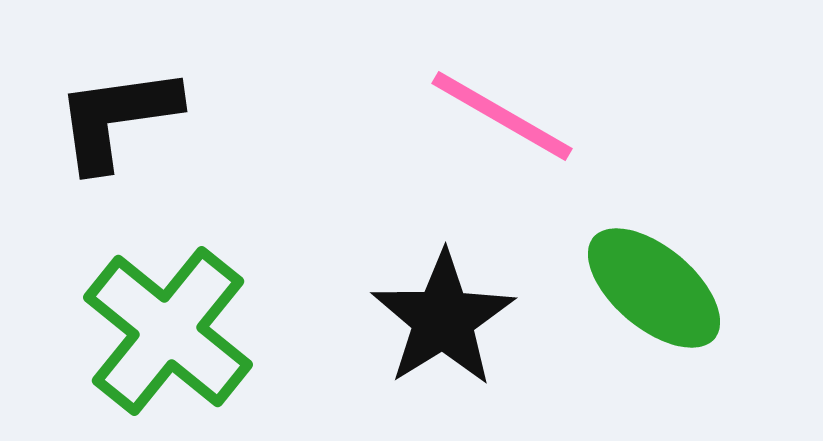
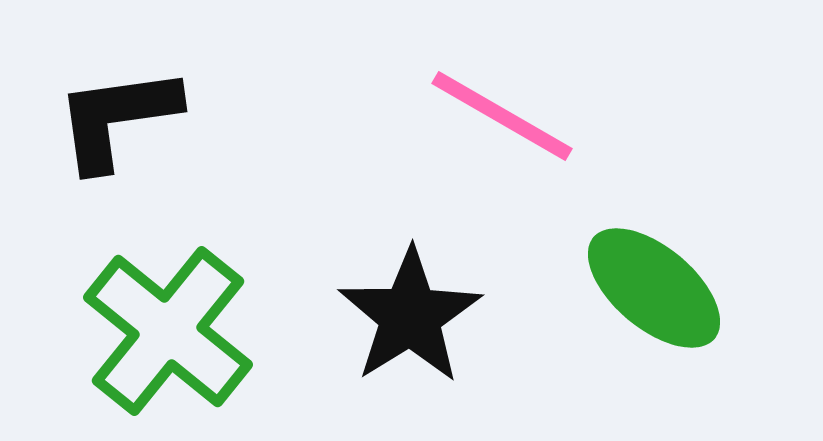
black star: moved 33 px left, 3 px up
